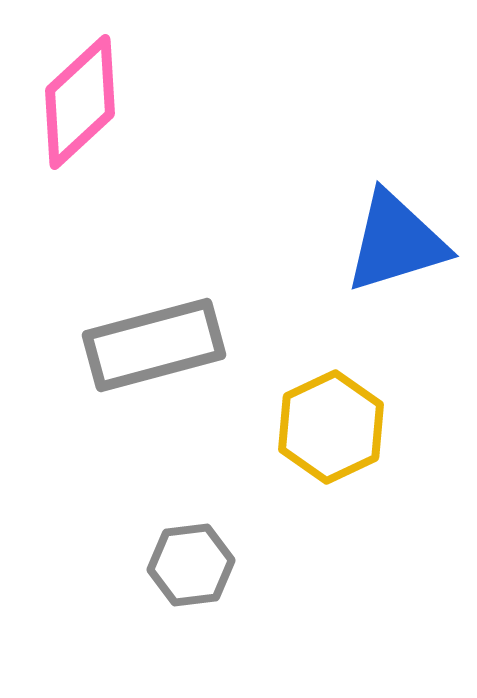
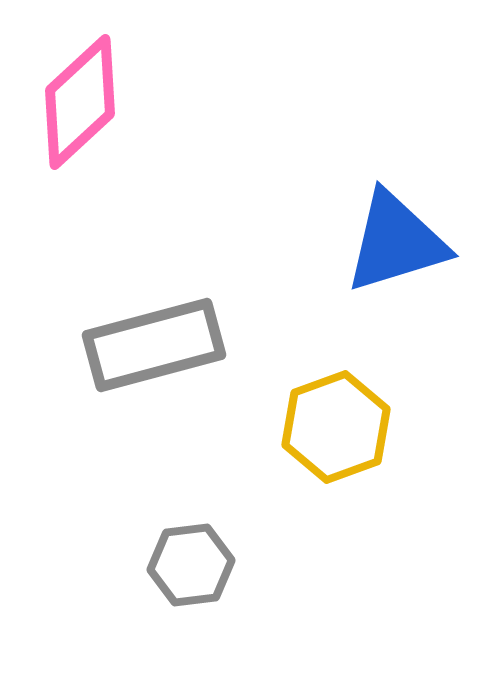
yellow hexagon: moved 5 px right; rotated 5 degrees clockwise
